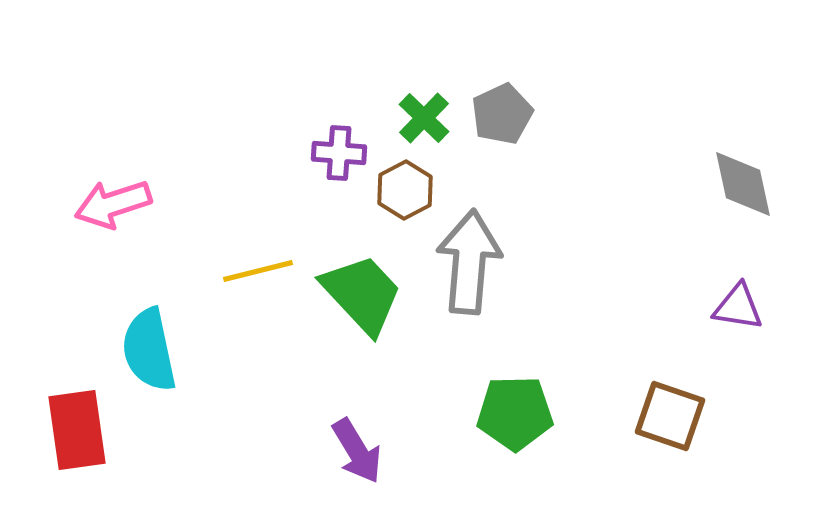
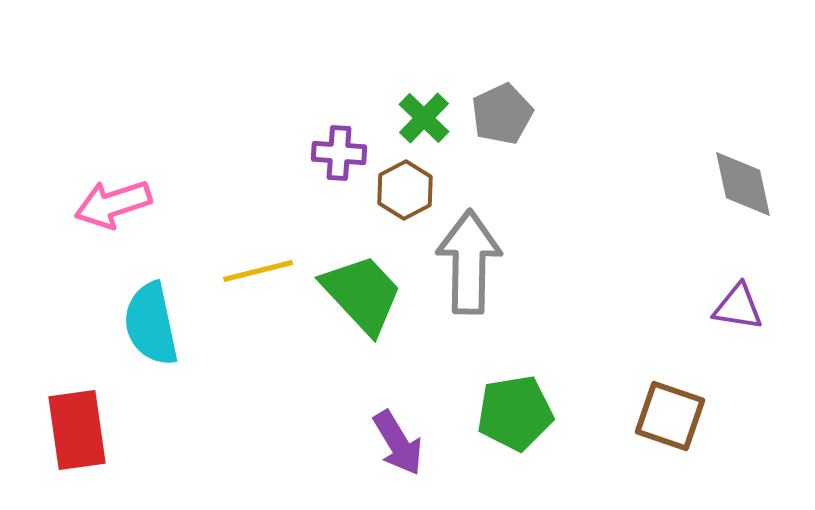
gray arrow: rotated 4 degrees counterclockwise
cyan semicircle: moved 2 px right, 26 px up
green pentagon: rotated 8 degrees counterclockwise
purple arrow: moved 41 px right, 8 px up
